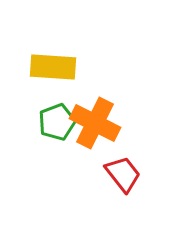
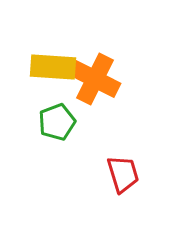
orange cross: moved 44 px up
red trapezoid: rotated 21 degrees clockwise
